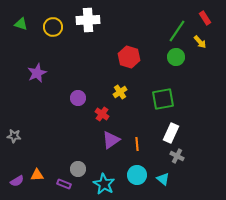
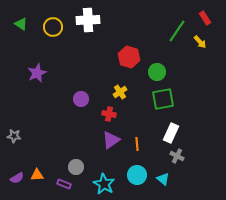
green triangle: rotated 16 degrees clockwise
green circle: moved 19 px left, 15 px down
purple circle: moved 3 px right, 1 px down
red cross: moved 7 px right; rotated 24 degrees counterclockwise
gray circle: moved 2 px left, 2 px up
purple semicircle: moved 3 px up
